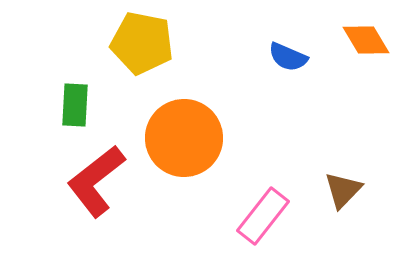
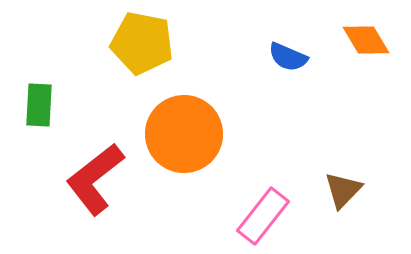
green rectangle: moved 36 px left
orange circle: moved 4 px up
red L-shape: moved 1 px left, 2 px up
